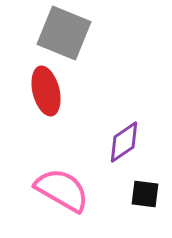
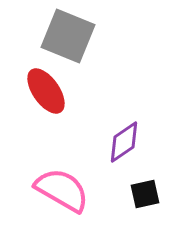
gray square: moved 4 px right, 3 px down
red ellipse: rotated 21 degrees counterclockwise
black square: rotated 20 degrees counterclockwise
